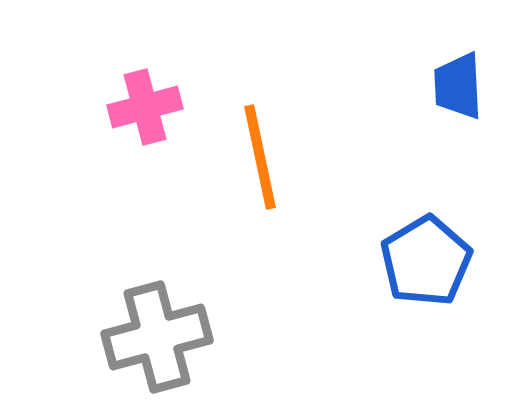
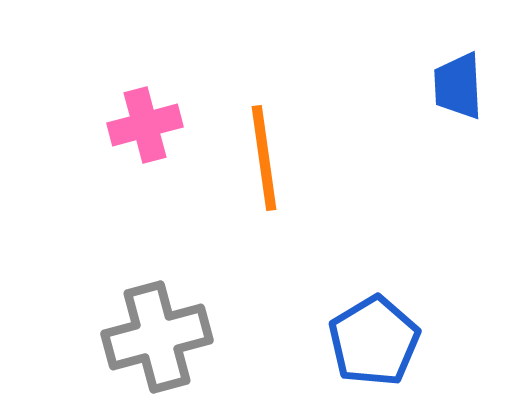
pink cross: moved 18 px down
orange line: moved 4 px right, 1 px down; rotated 4 degrees clockwise
blue pentagon: moved 52 px left, 80 px down
